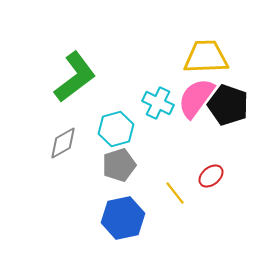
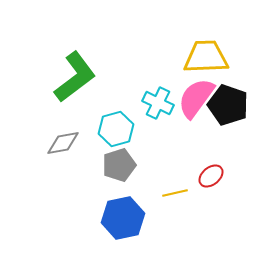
gray diamond: rotated 20 degrees clockwise
yellow line: rotated 65 degrees counterclockwise
